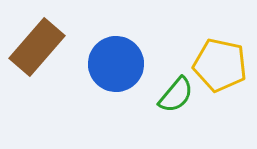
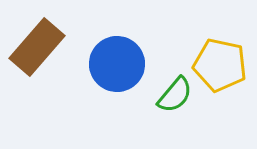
blue circle: moved 1 px right
green semicircle: moved 1 px left
